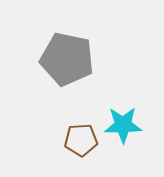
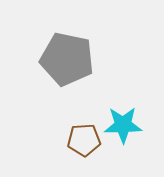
brown pentagon: moved 3 px right
